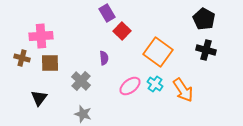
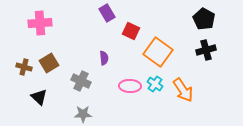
red square: moved 9 px right; rotated 18 degrees counterclockwise
pink cross: moved 1 px left, 13 px up
black cross: rotated 30 degrees counterclockwise
brown cross: moved 2 px right, 9 px down
brown square: moved 1 px left; rotated 30 degrees counterclockwise
gray cross: rotated 18 degrees counterclockwise
pink ellipse: rotated 40 degrees clockwise
black triangle: moved 1 px up; rotated 24 degrees counterclockwise
gray star: rotated 18 degrees counterclockwise
